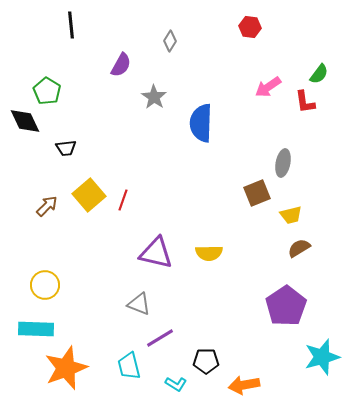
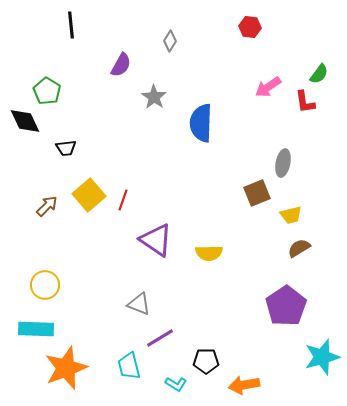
purple triangle: moved 13 px up; rotated 21 degrees clockwise
